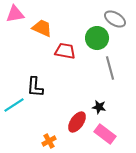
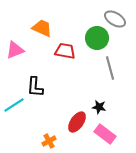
pink triangle: moved 36 px down; rotated 12 degrees counterclockwise
